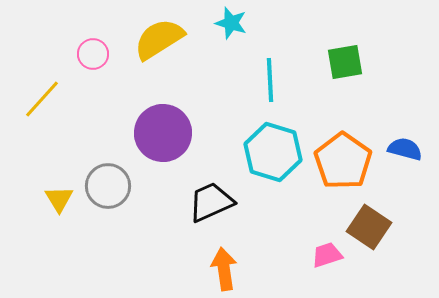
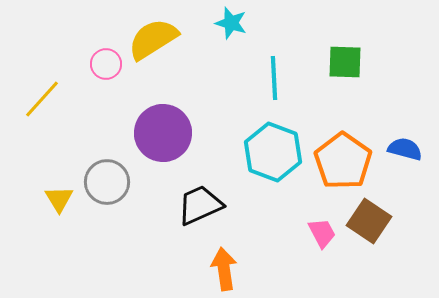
yellow semicircle: moved 6 px left
pink circle: moved 13 px right, 10 px down
green square: rotated 12 degrees clockwise
cyan line: moved 4 px right, 2 px up
cyan hexagon: rotated 4 degrees clockwise
gray circle: moved 1 px left, 4 px up
black trapezoid: moved 11 px left, 3 px down
brown square: moved 6 px up
pink trapezoid: moved 5 px left, 22 px up; rotated 80 degrees clockwise
